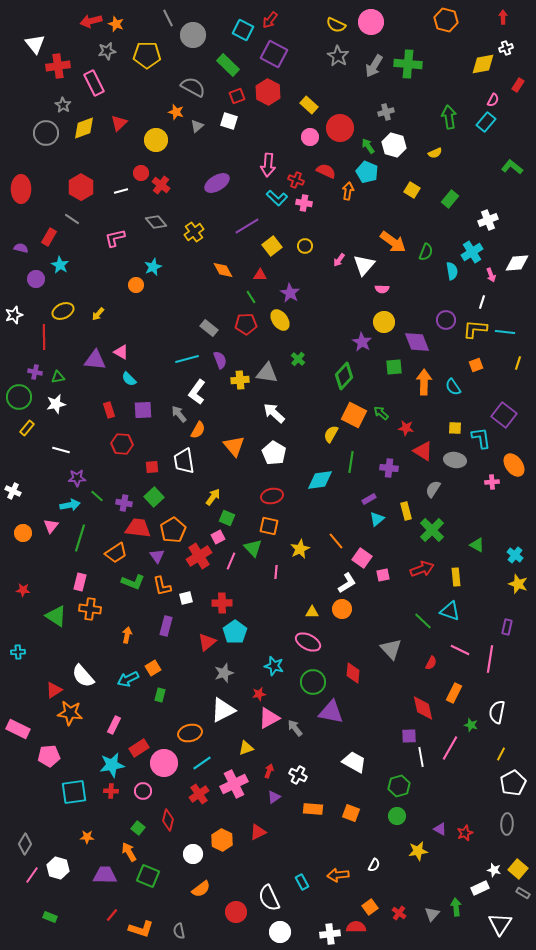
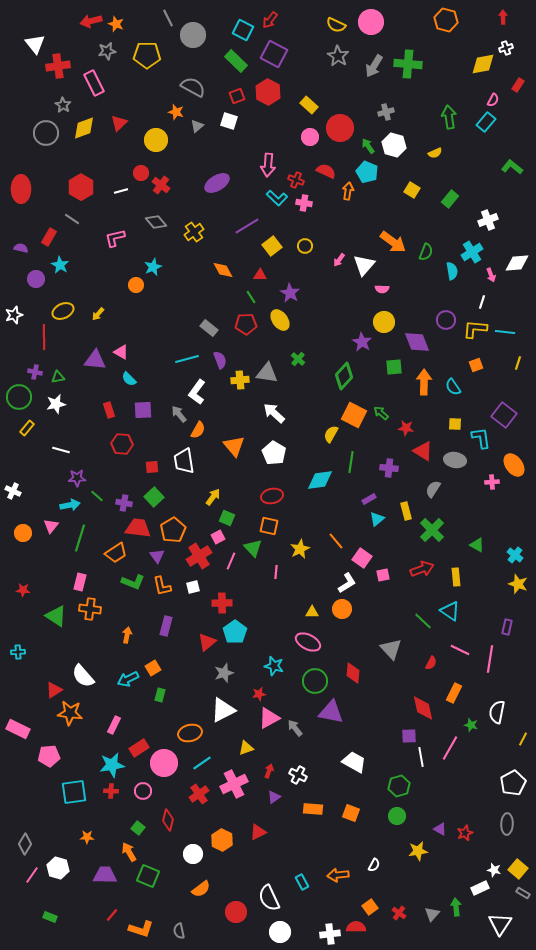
green rectangle at (228, 65): moved 8 px right, 4 px up
yellow square at (455, 428): moved 4 px up
white square at (186, 598): moved 7 px right, 11 px up
cyan triangle at (450, 611): rotated 15 degrees clockwise
green circle at (313, 682): moved 2 px right, 1 px up
yellow line at (501, 754): moved 22 px right, 15 px up
